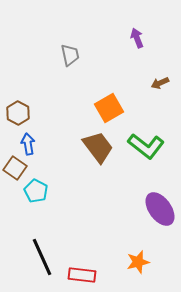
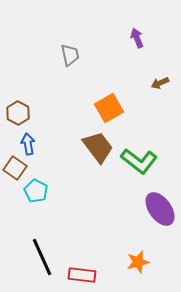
green L-shape: moved 7 px left, 15 px down
